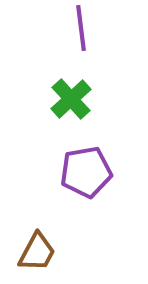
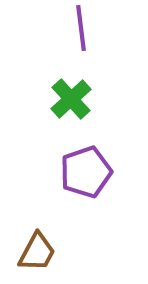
purple pentagon: rotated 9 degrees counterclockwise
